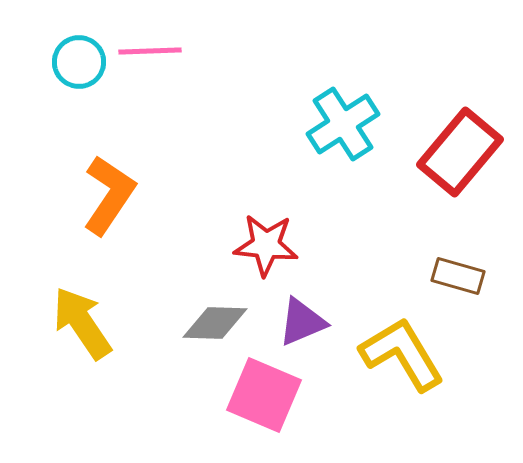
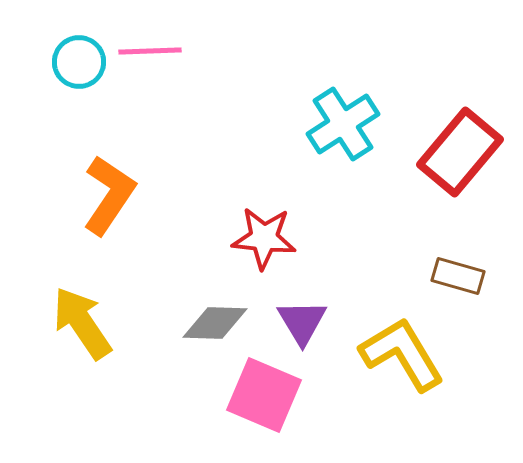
red star: moved 2 px left, 7 px up
purple triangle: rotated 38 degrees counterclockwise
